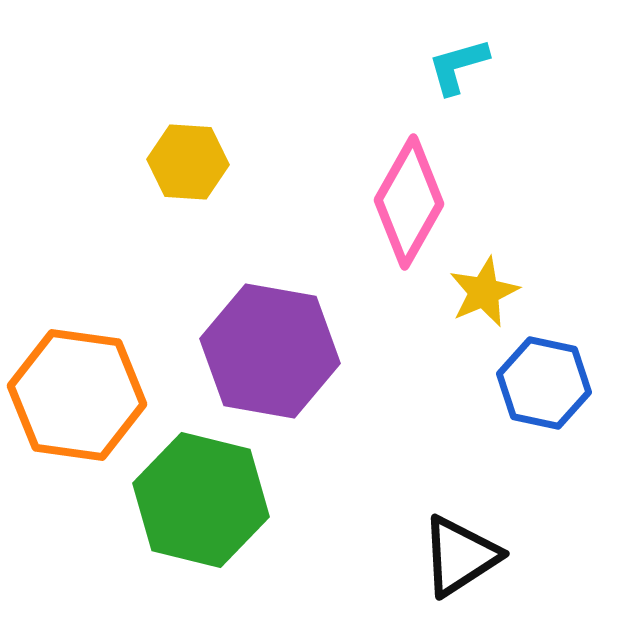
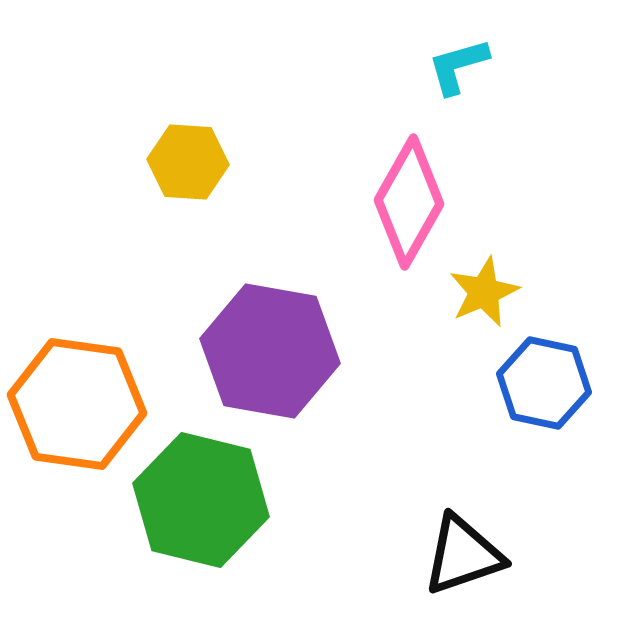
orange hexagon: moved 9 px down
black triangle: moved 3 px right, 1 px up; rotated 14 degrees clockwise
